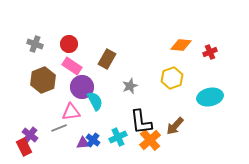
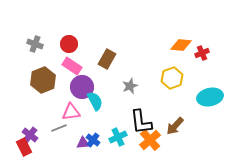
red cross: moved 8 px left, 1 px down
